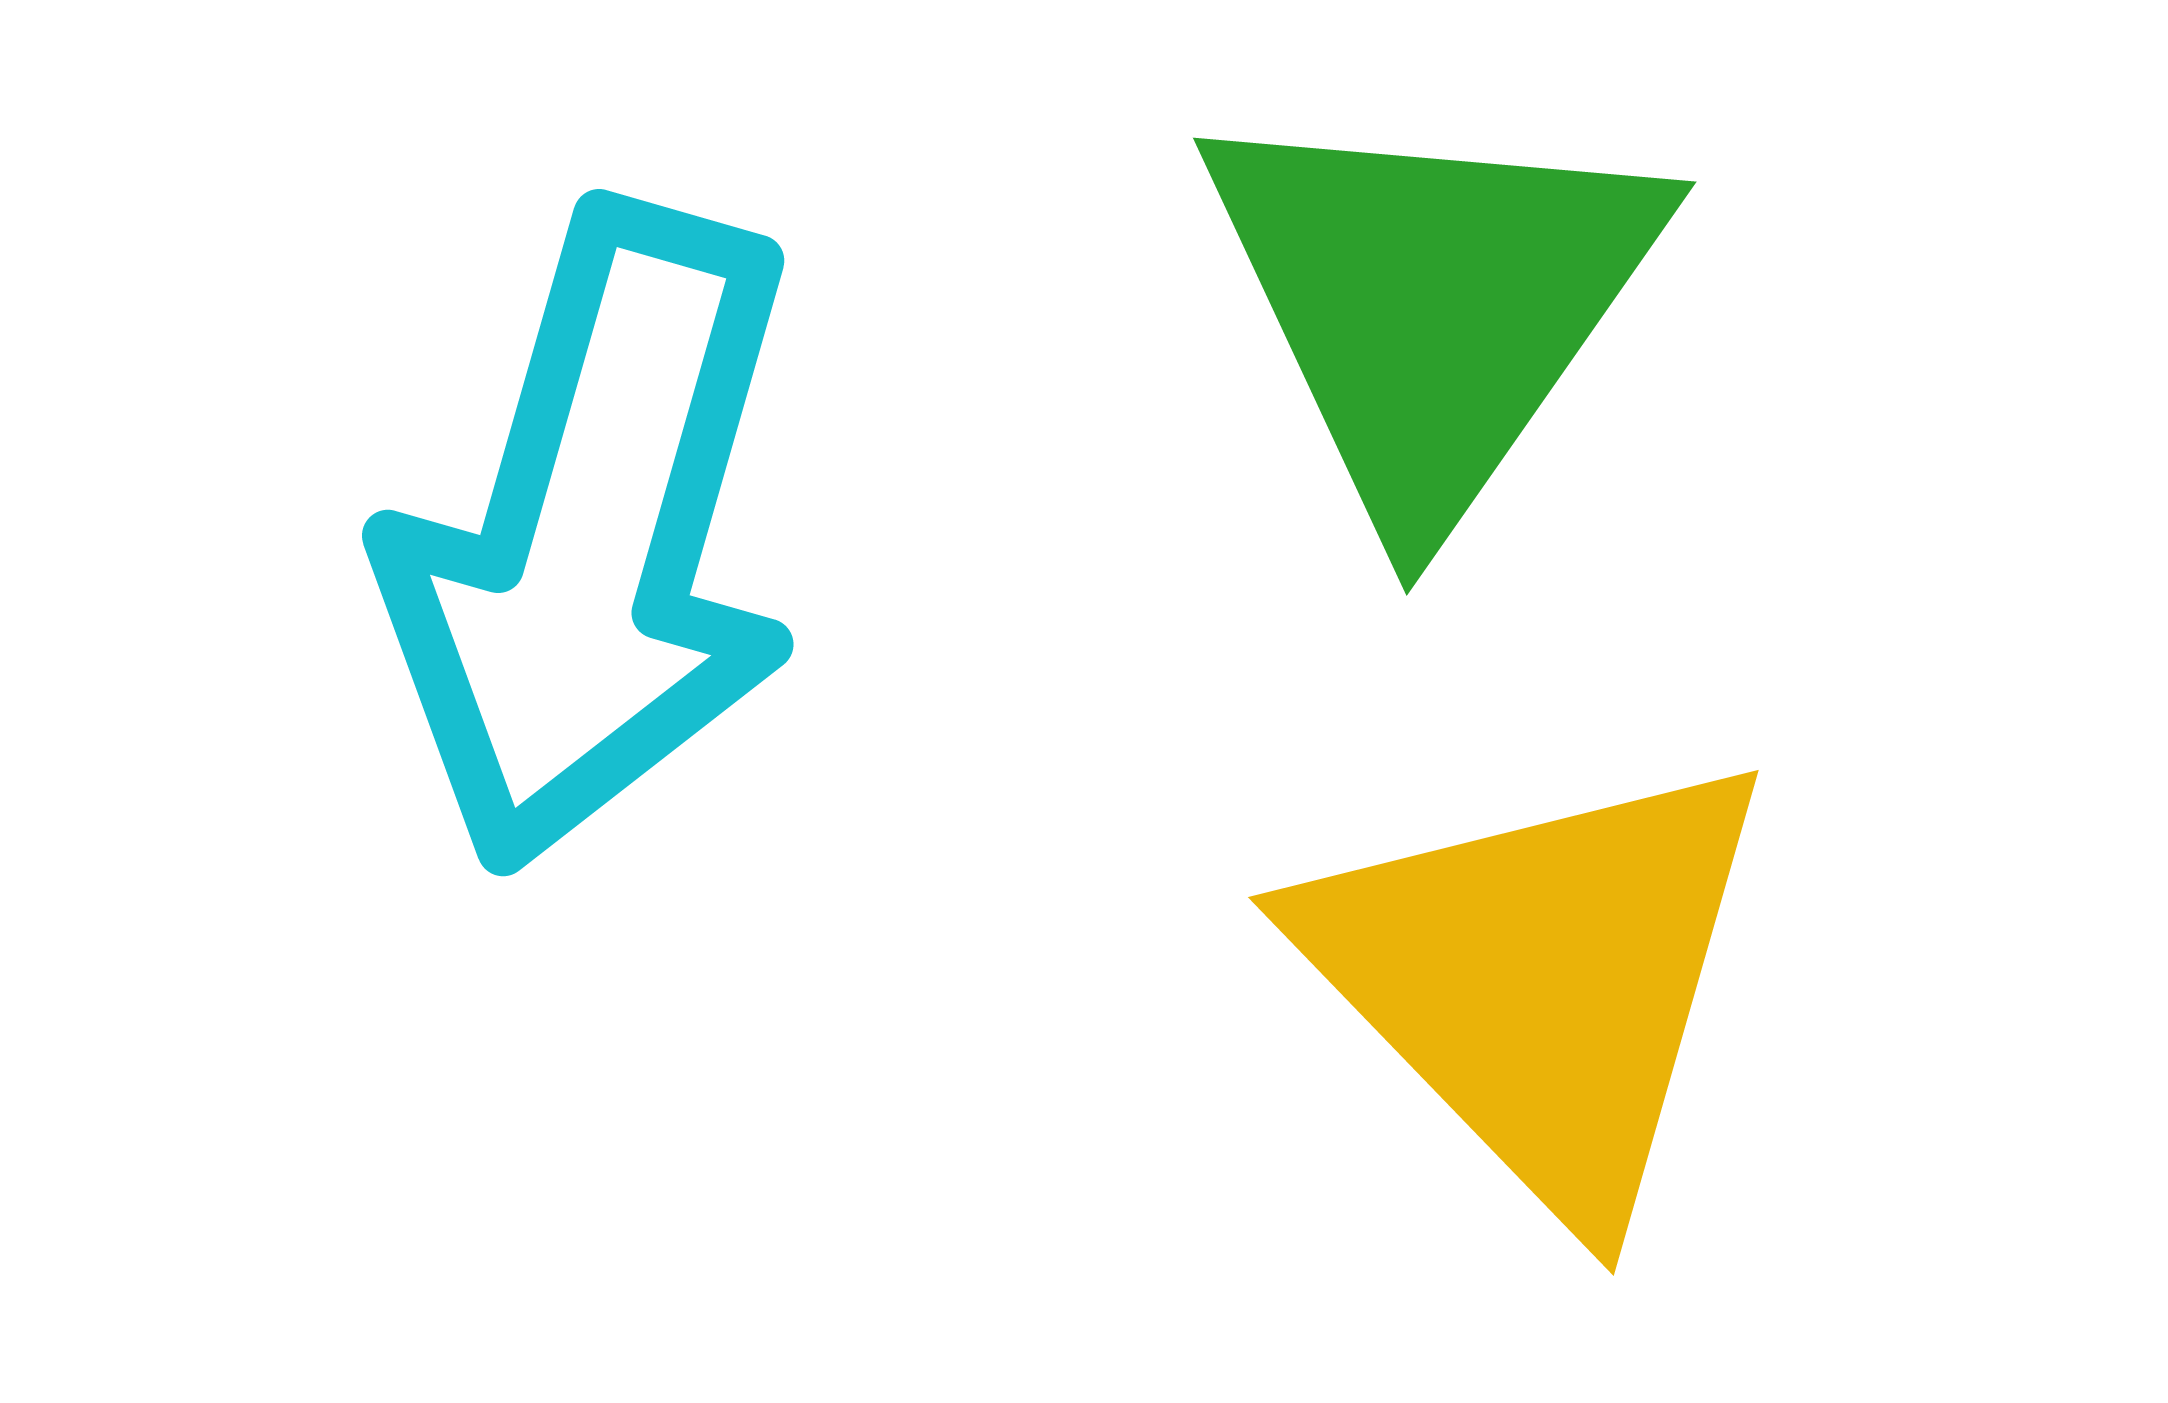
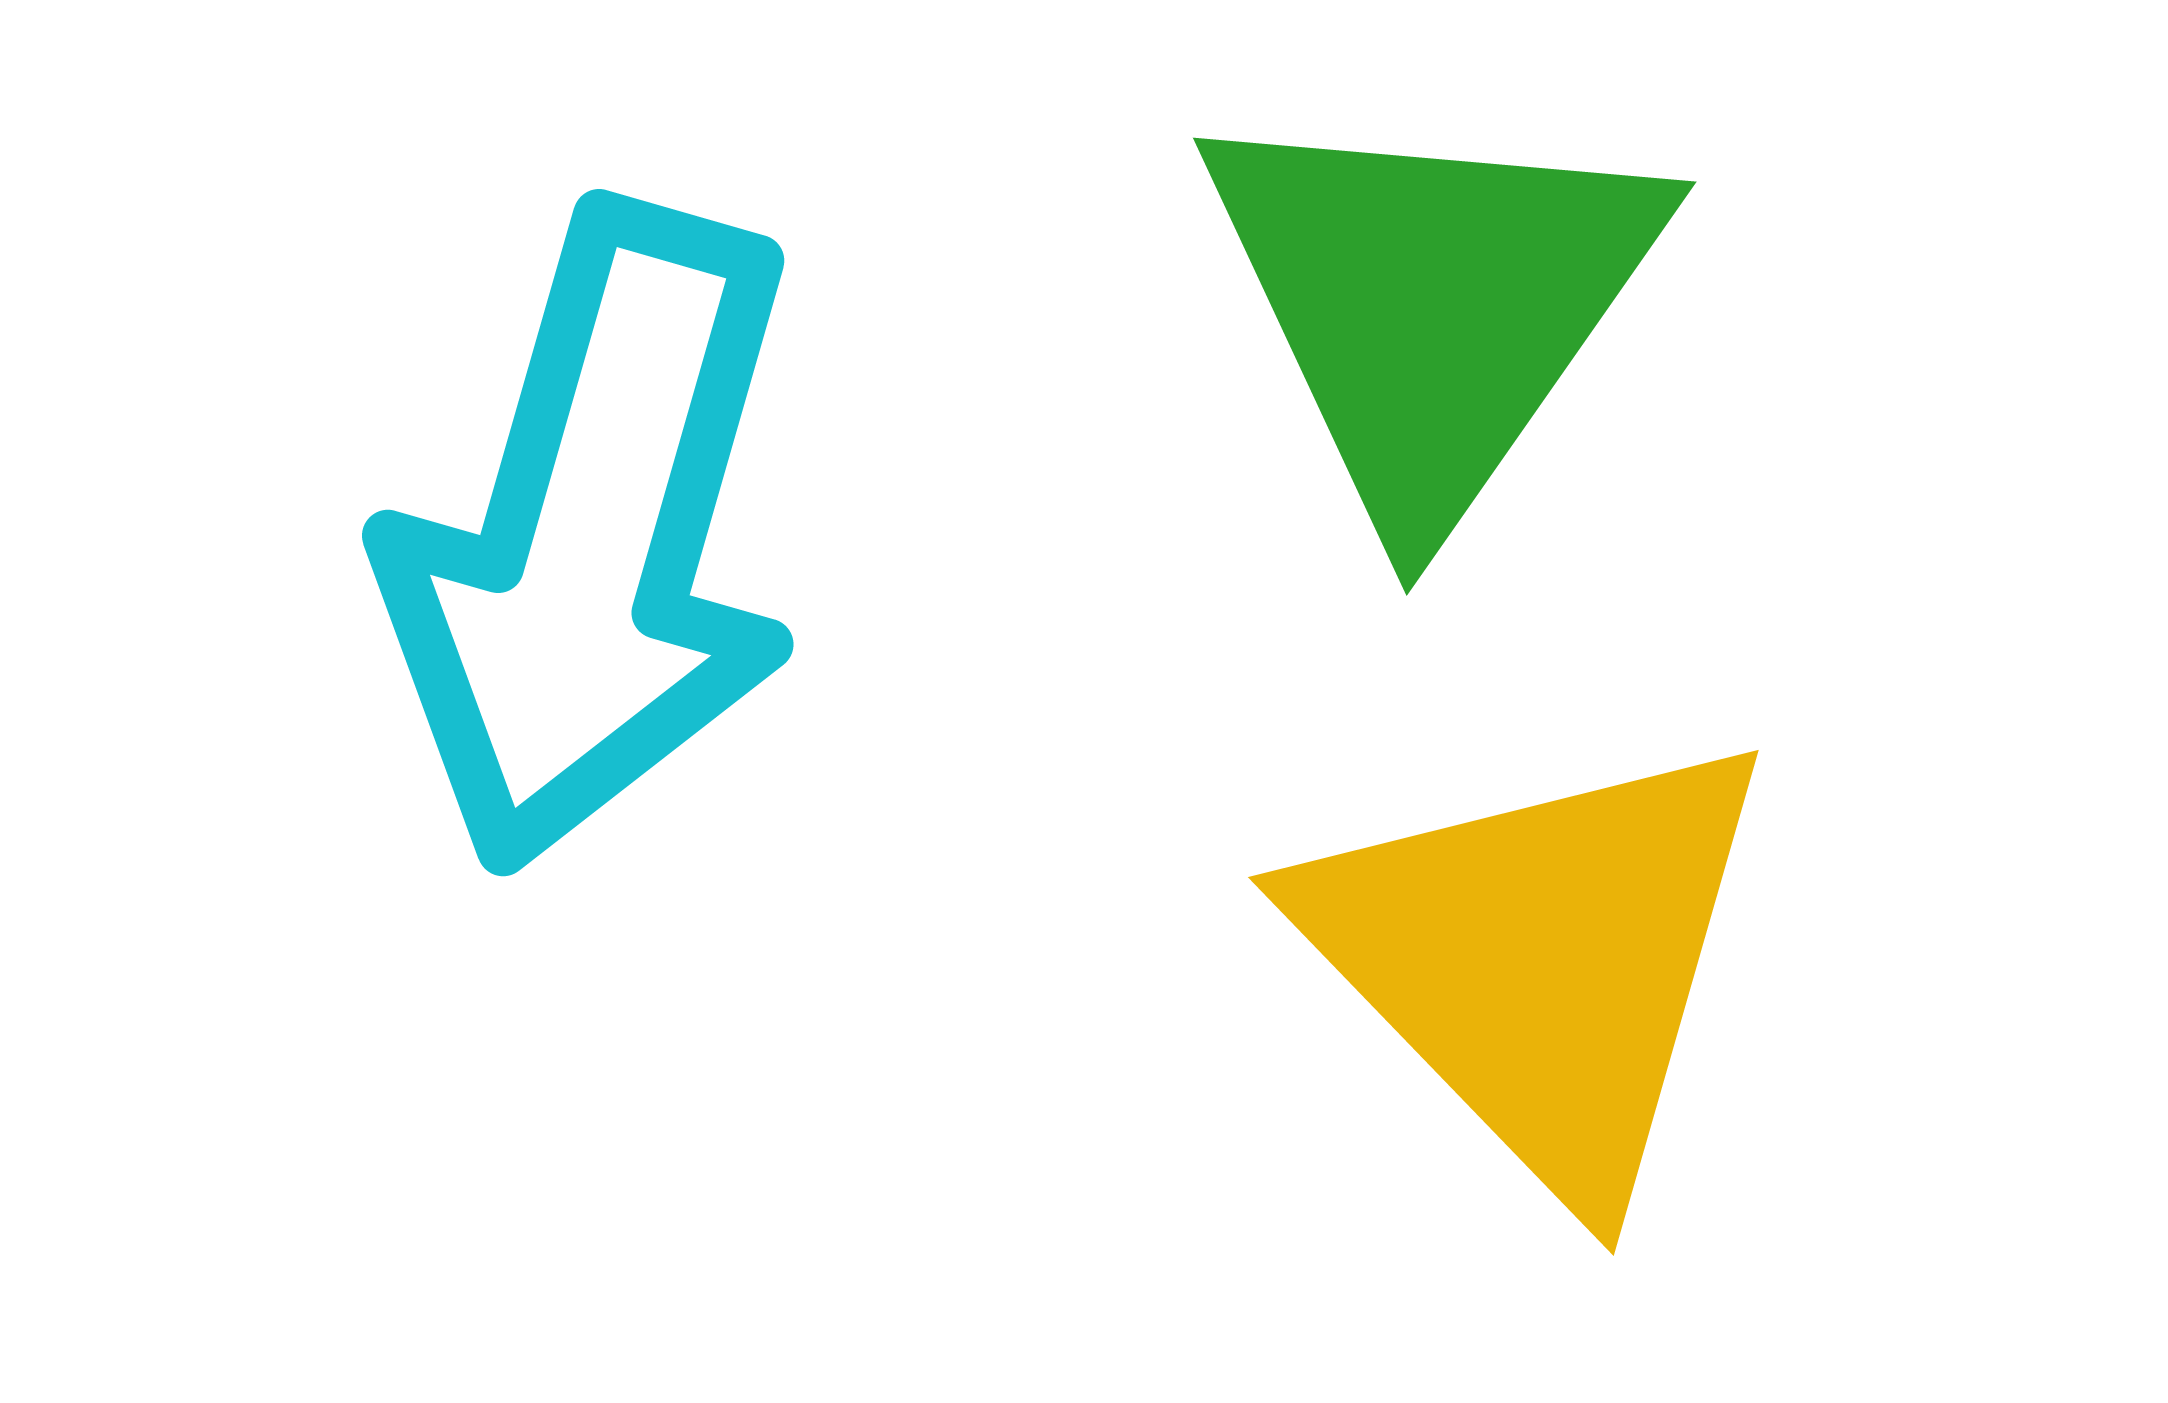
yellow triangle: moved 20 px up
